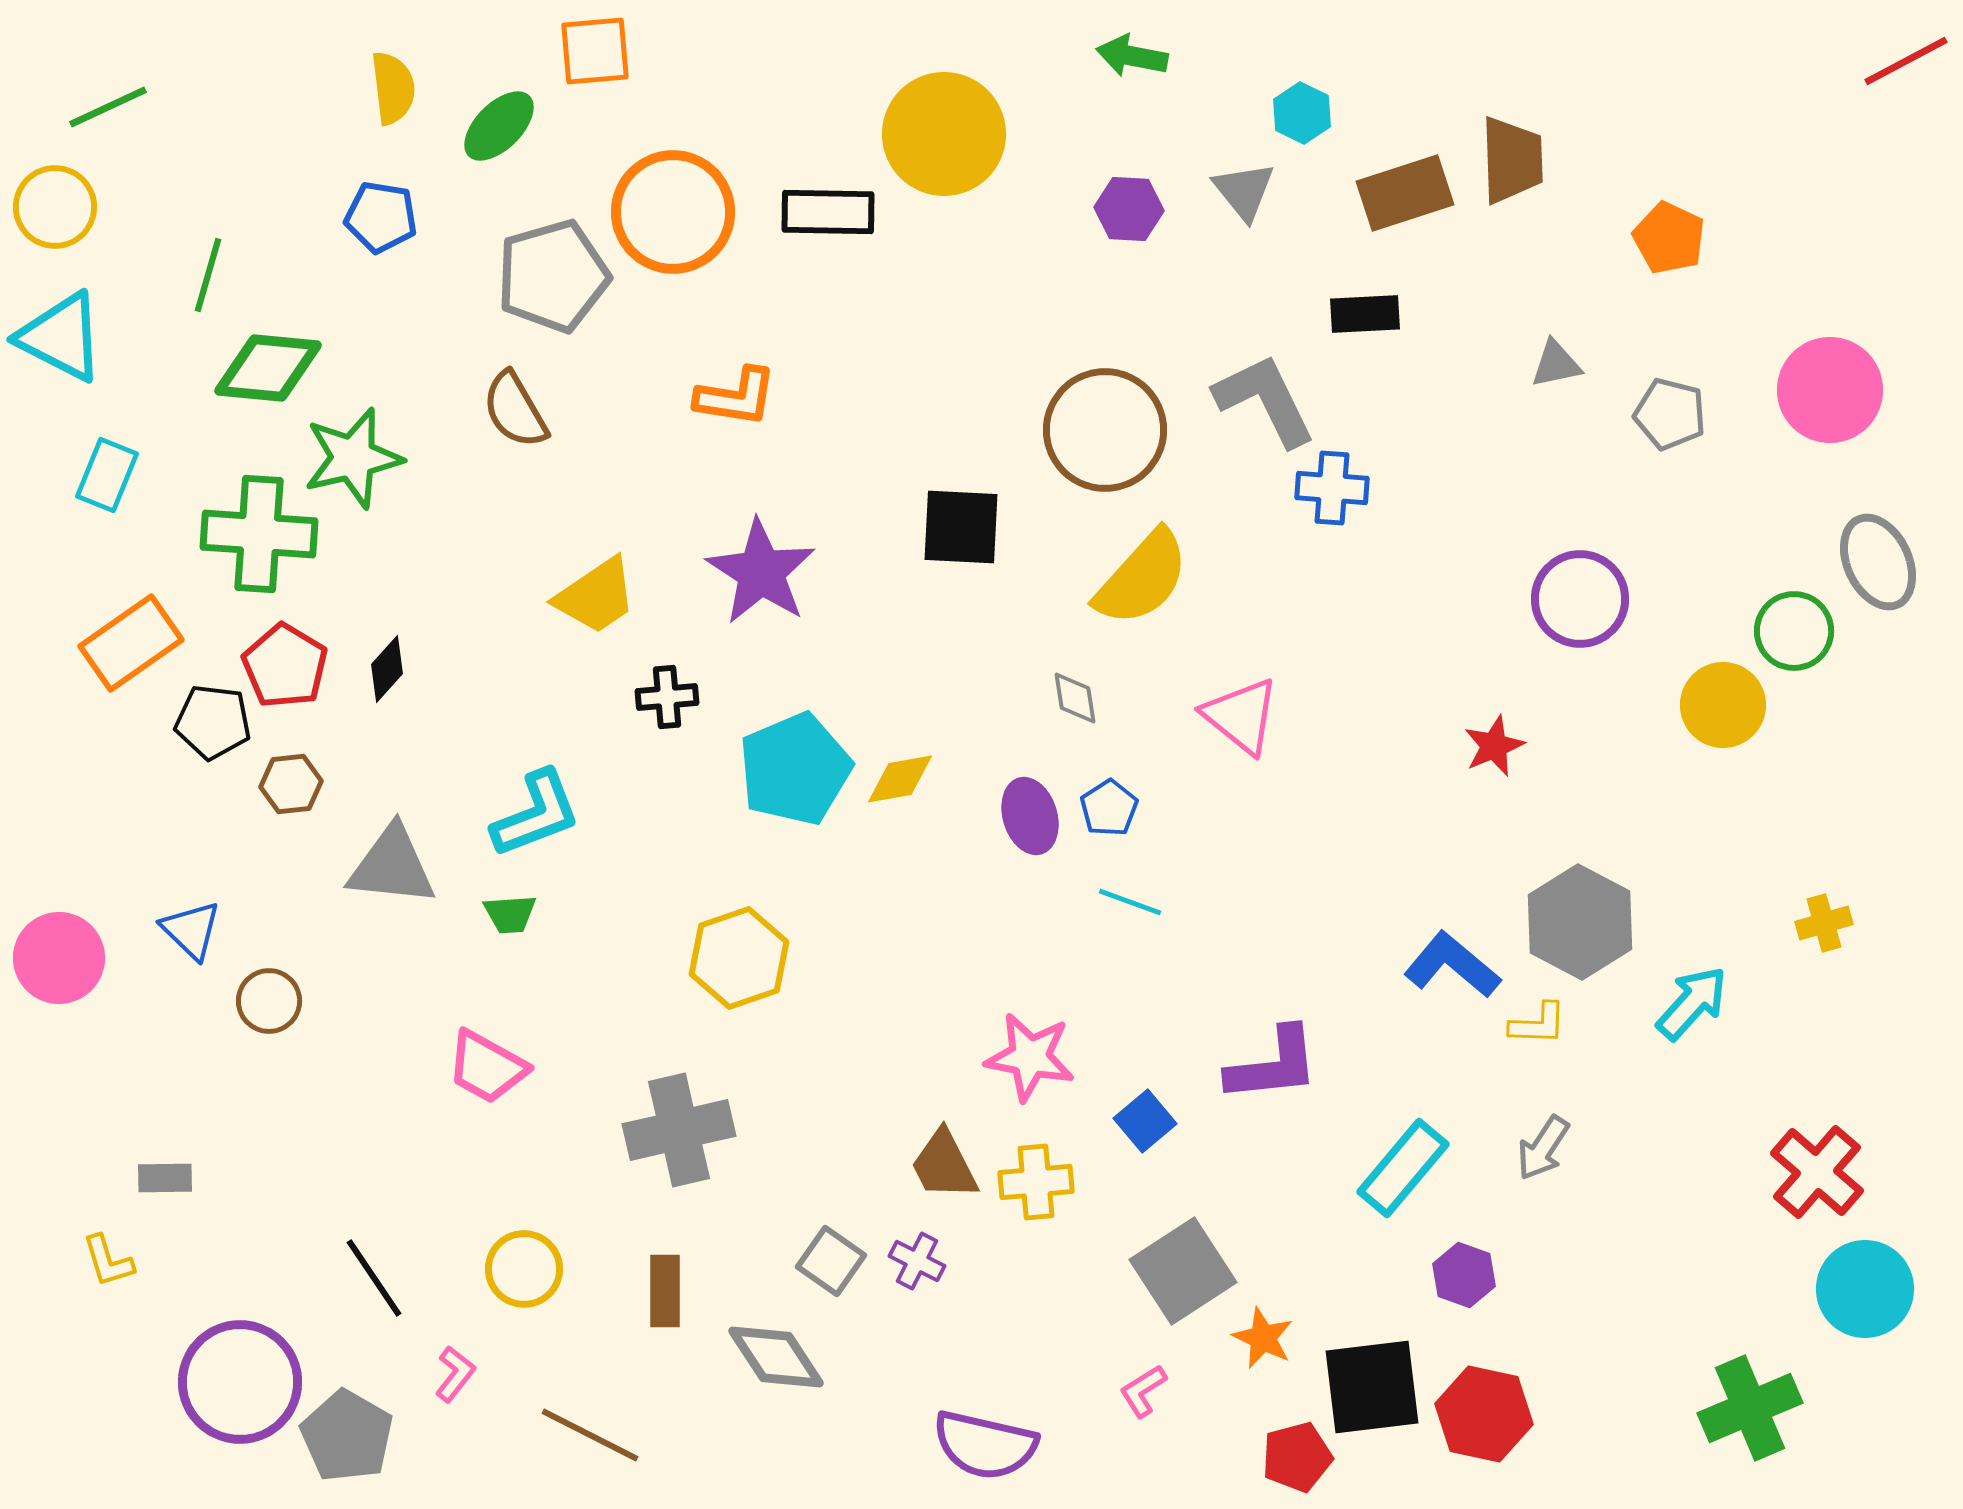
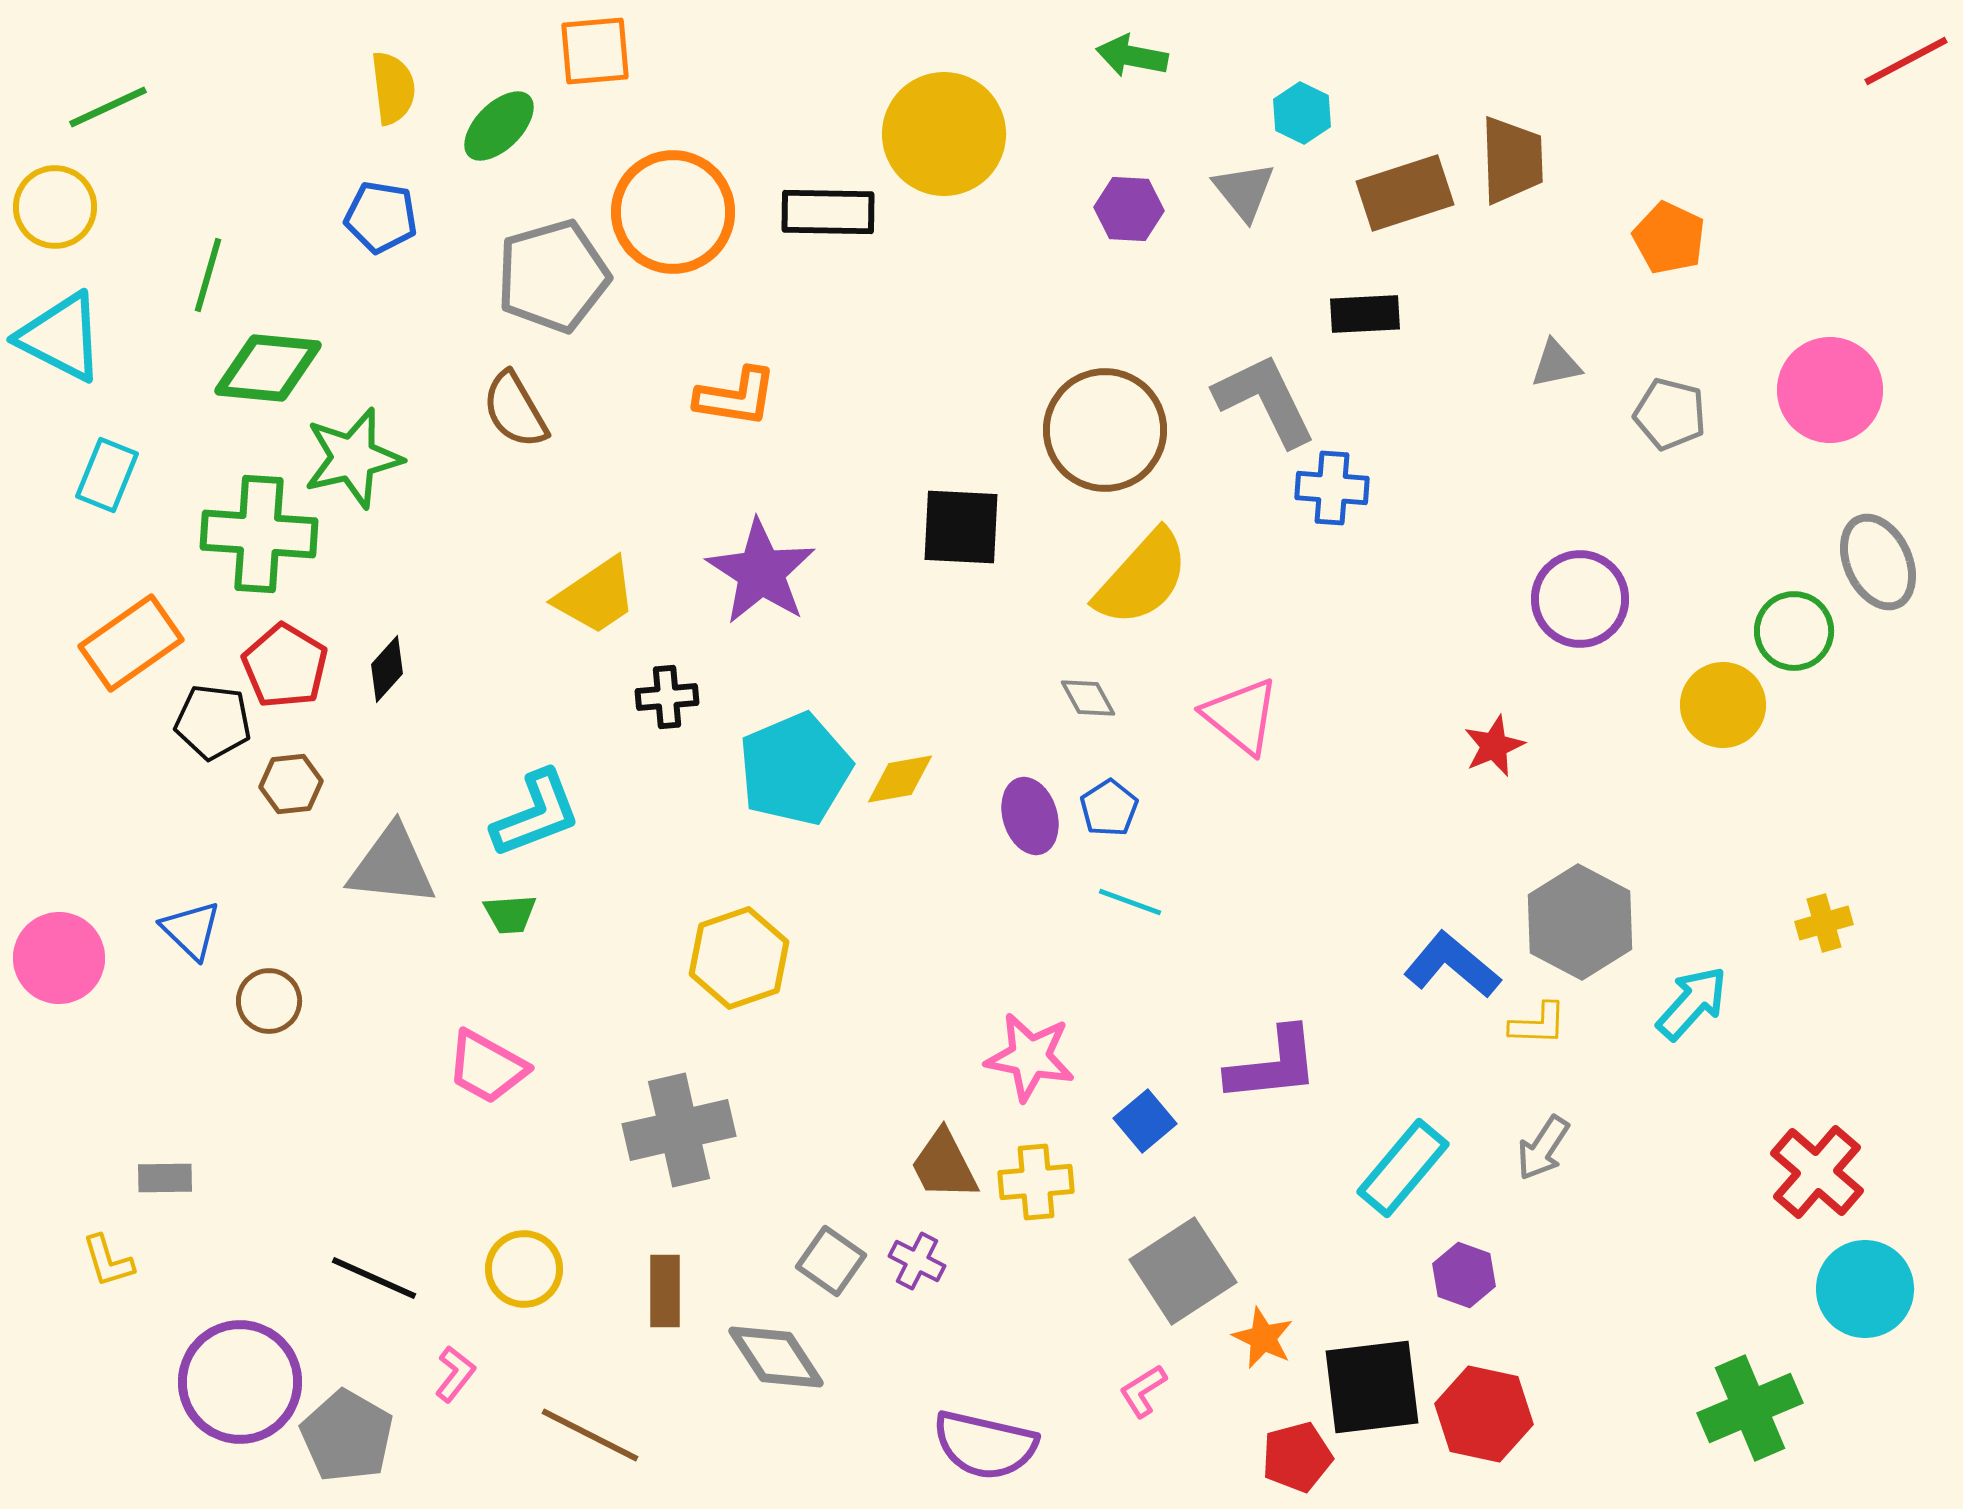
gray diamond at (1075, 698): moved 13 px right; rotated 20 degrees counterclockwise
black line at (374, 1278): rotated 32 degrees counterclockwise
